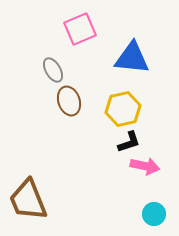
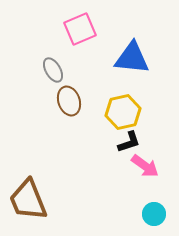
yellow hexagon: moved 3 px down
pink arrow: rotated 24 degrees clockwise
